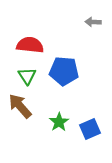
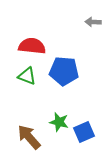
red semicircle: moved 2 px right, 1 px down
green triangle: rotated 36 degrees counterclockwise
brown arrow: moved 9 px right, 31 px down
green star: rotated 24 degrees counterclockwise
blue square: moved 6 px left, 3 px down
